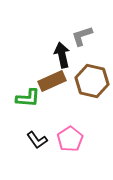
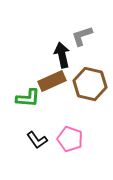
brown hexagon: moved 2 px left, 3 px down
pink pentagon: rotated 20 degrees counterclockwise
